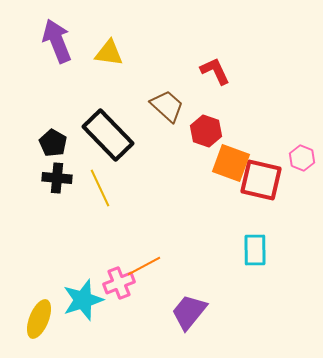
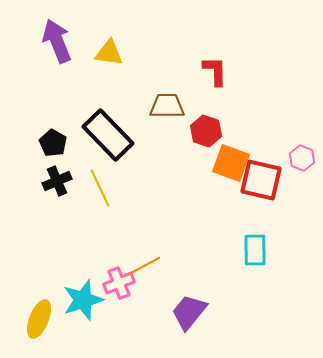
red L-shape: rotated 24 degrees clockwise
brown trapezoid: rotated 42 degrees counterclockwise
black cross: moved 3 px down; rotated 28 degrees counterclockwise
